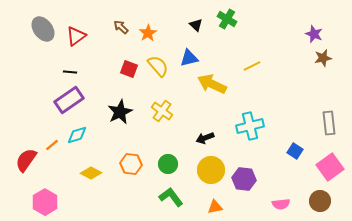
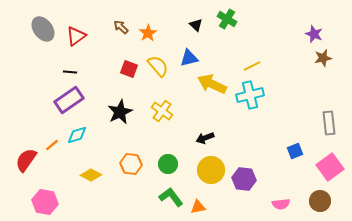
cyan cross: moved 31 px up
blue square: rotated 35 degrees clockwise
yellow diamond: moved 2 px down
pink hexagon: rotated 20 degrees counterclockwise
orange triangle: moved 17 px left
